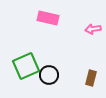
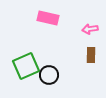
pink arrow: moved 3 px left
brown rectangle: moved 23 px up; rotated 14 degrees counterclockwise
